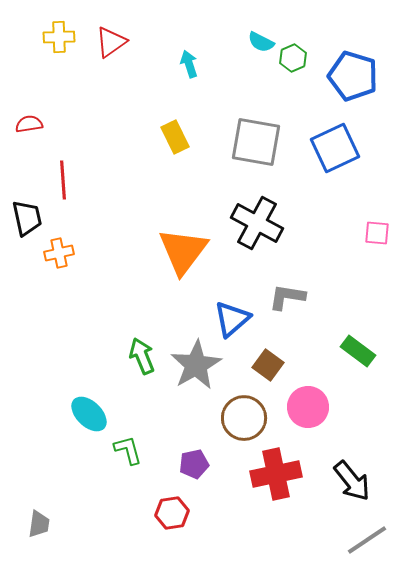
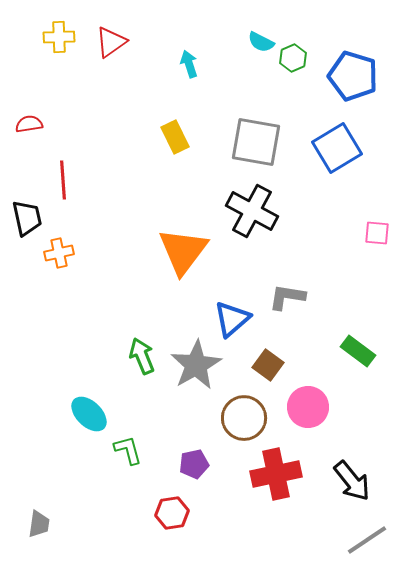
blue square: moved 2 px right; rotated 6 degrees counterclockwise
black cross: moved 5 px left, 12 px up
